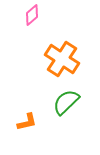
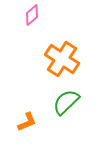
orange L-shape: rotated 10 degrees counterclockwise
